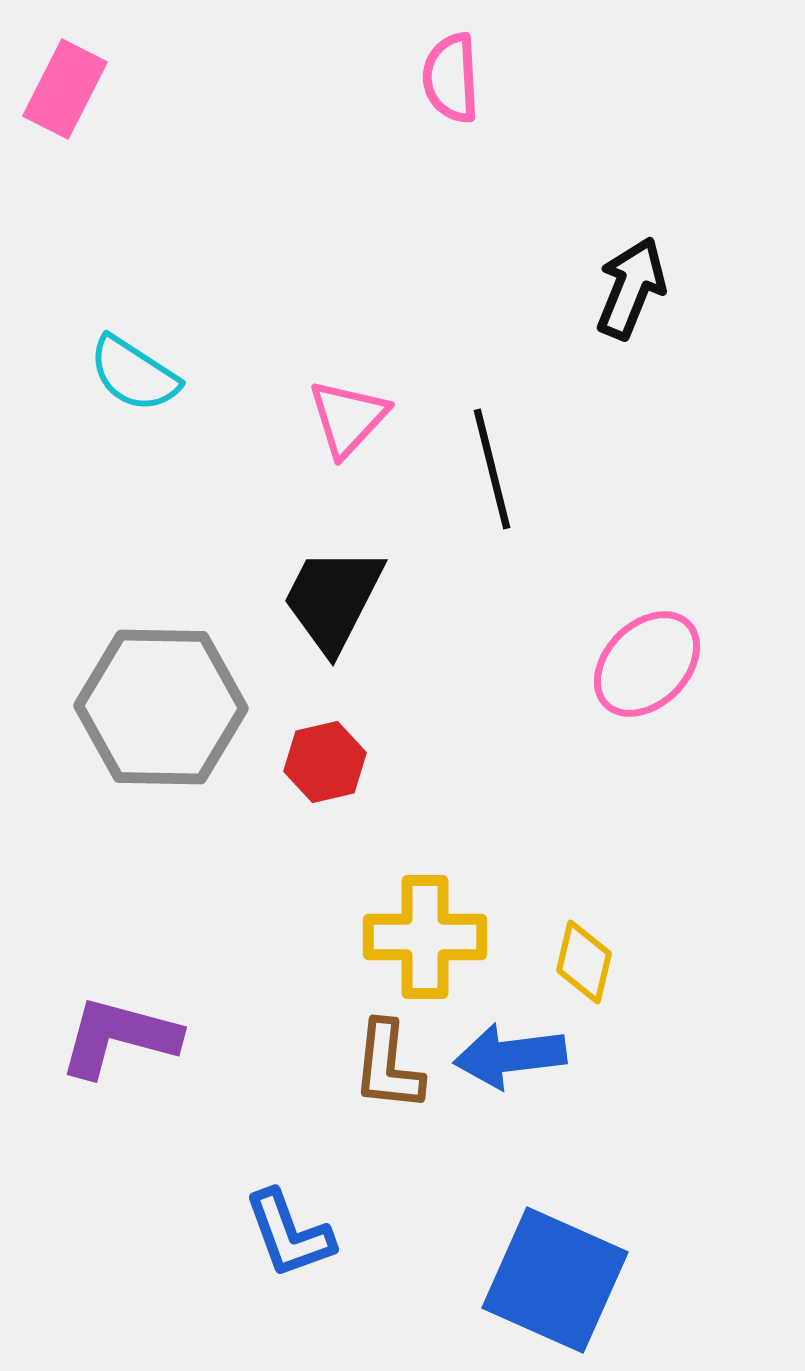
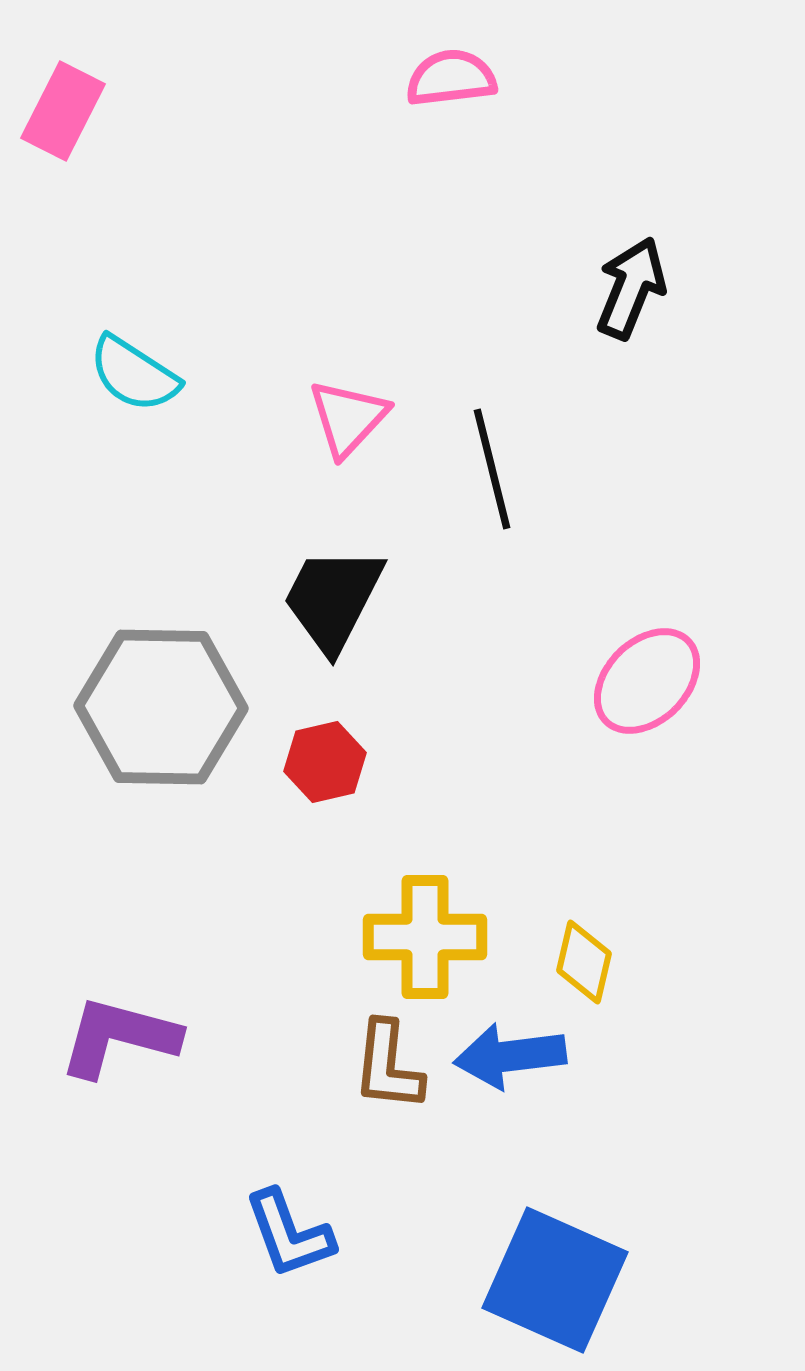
pink semicircle: rotated 86 degrees clockwise
pink rectangle: moved 2 px left, 22 px down
pink ellipse: moved 17 px down
